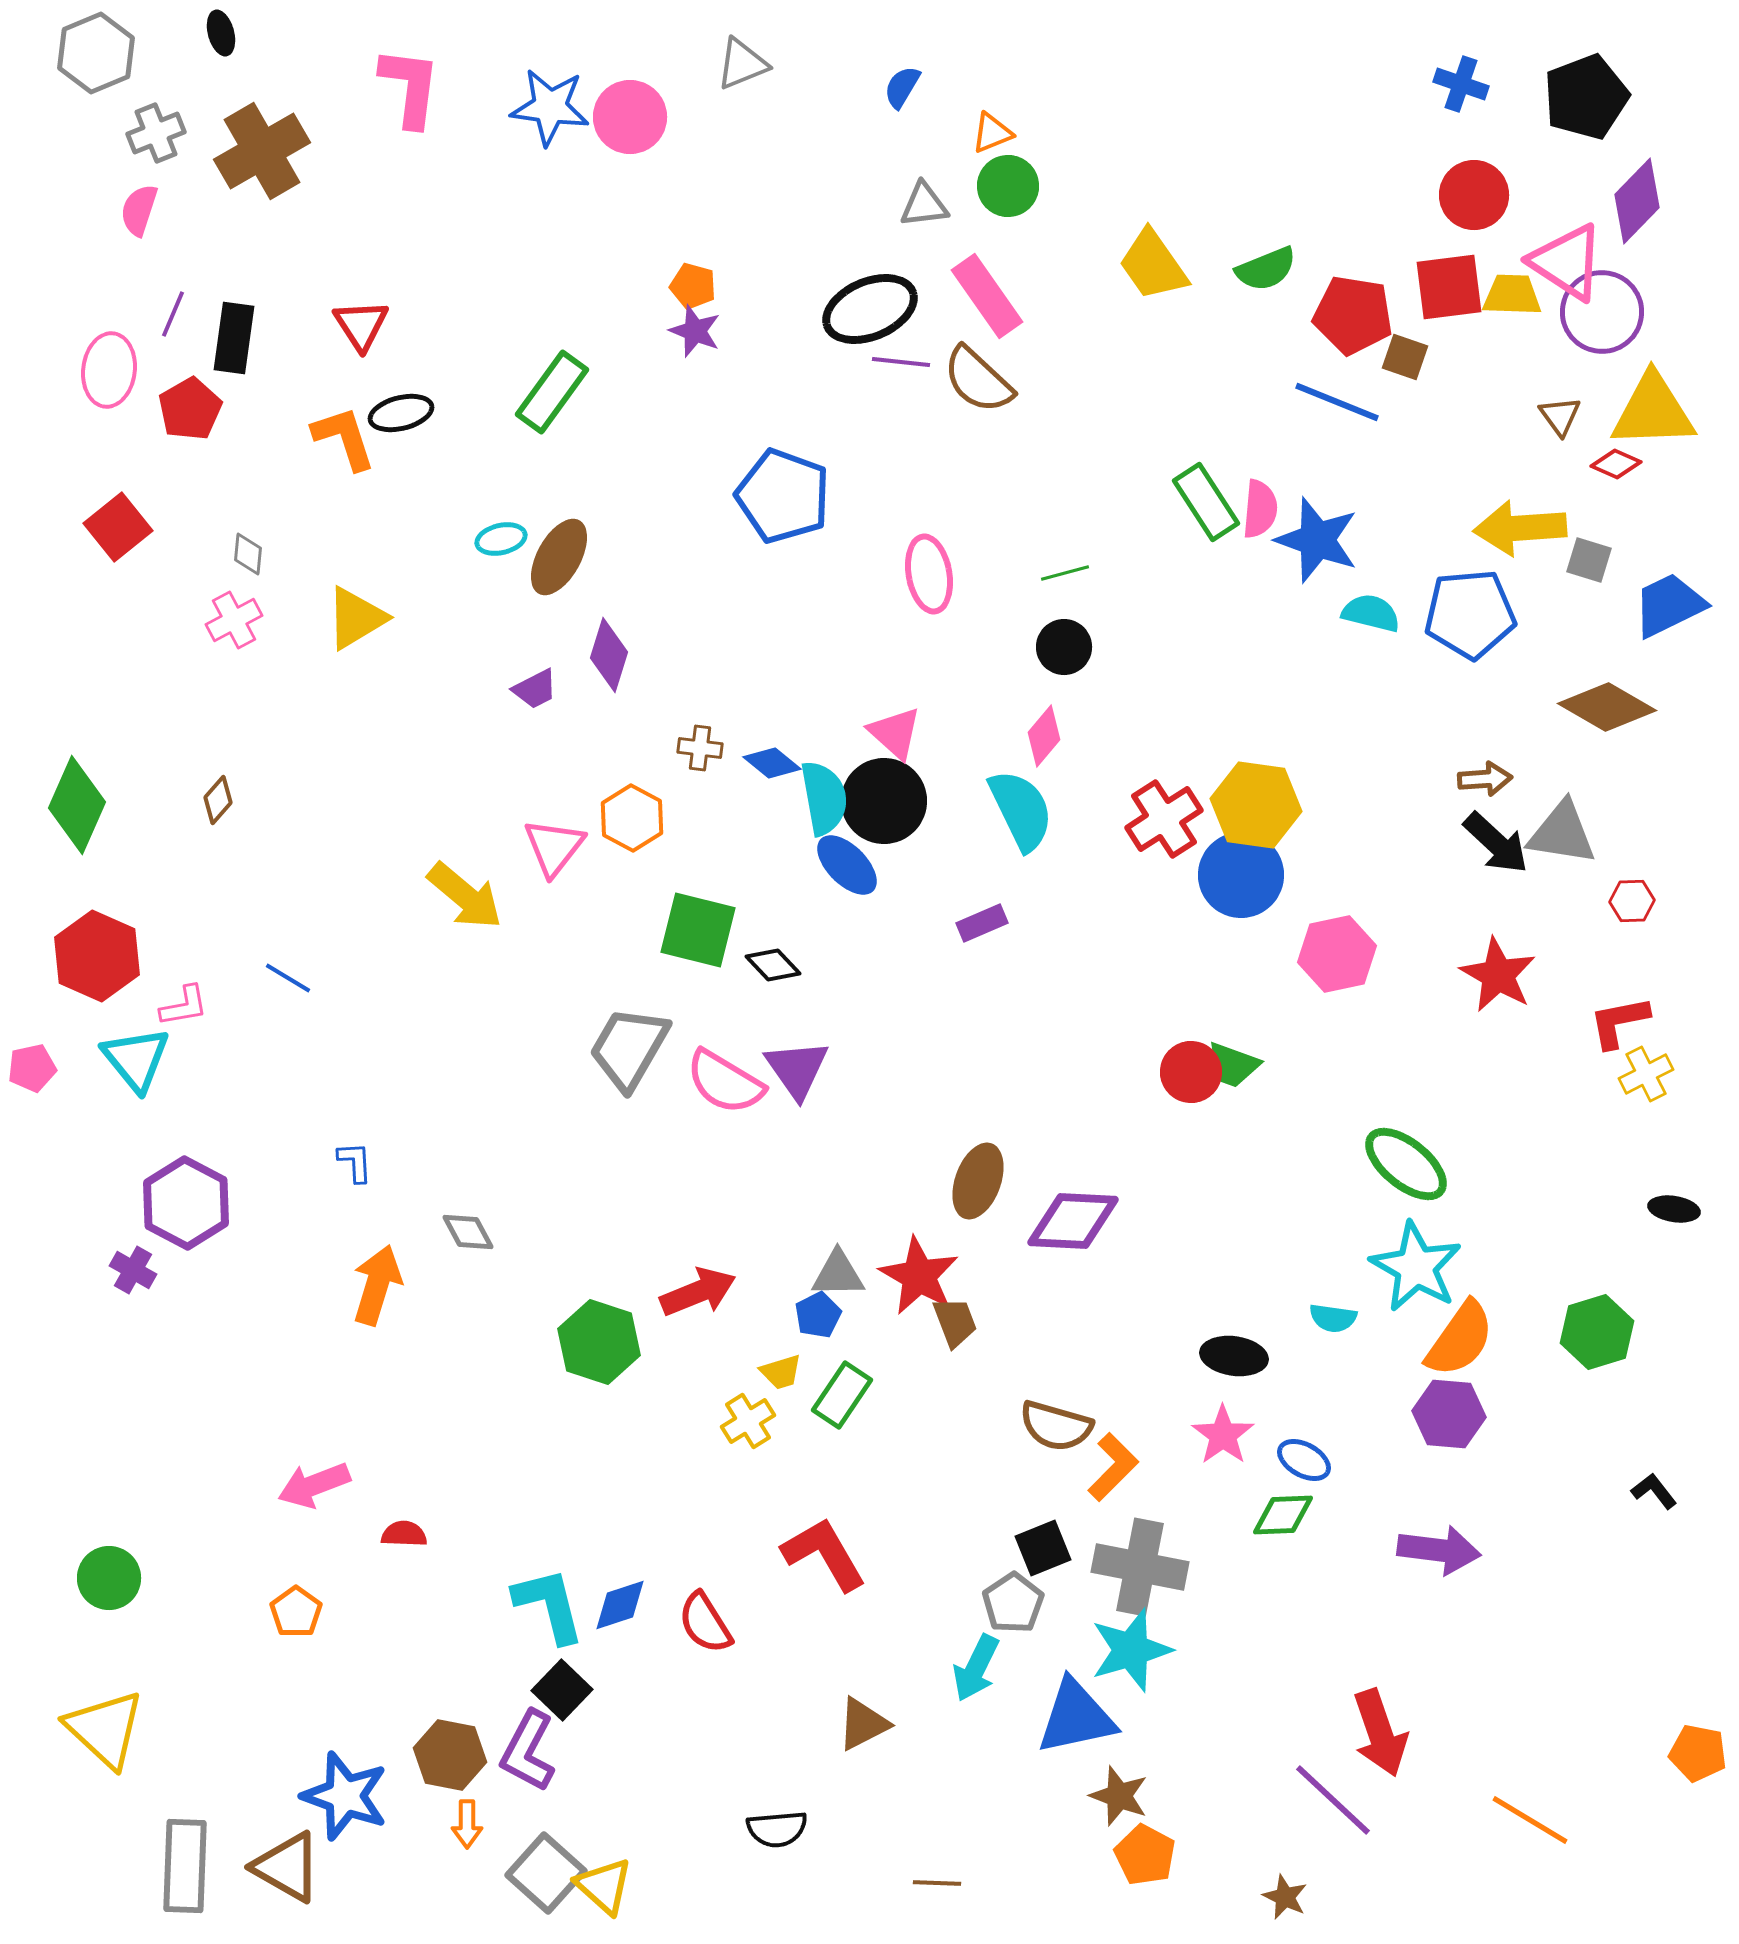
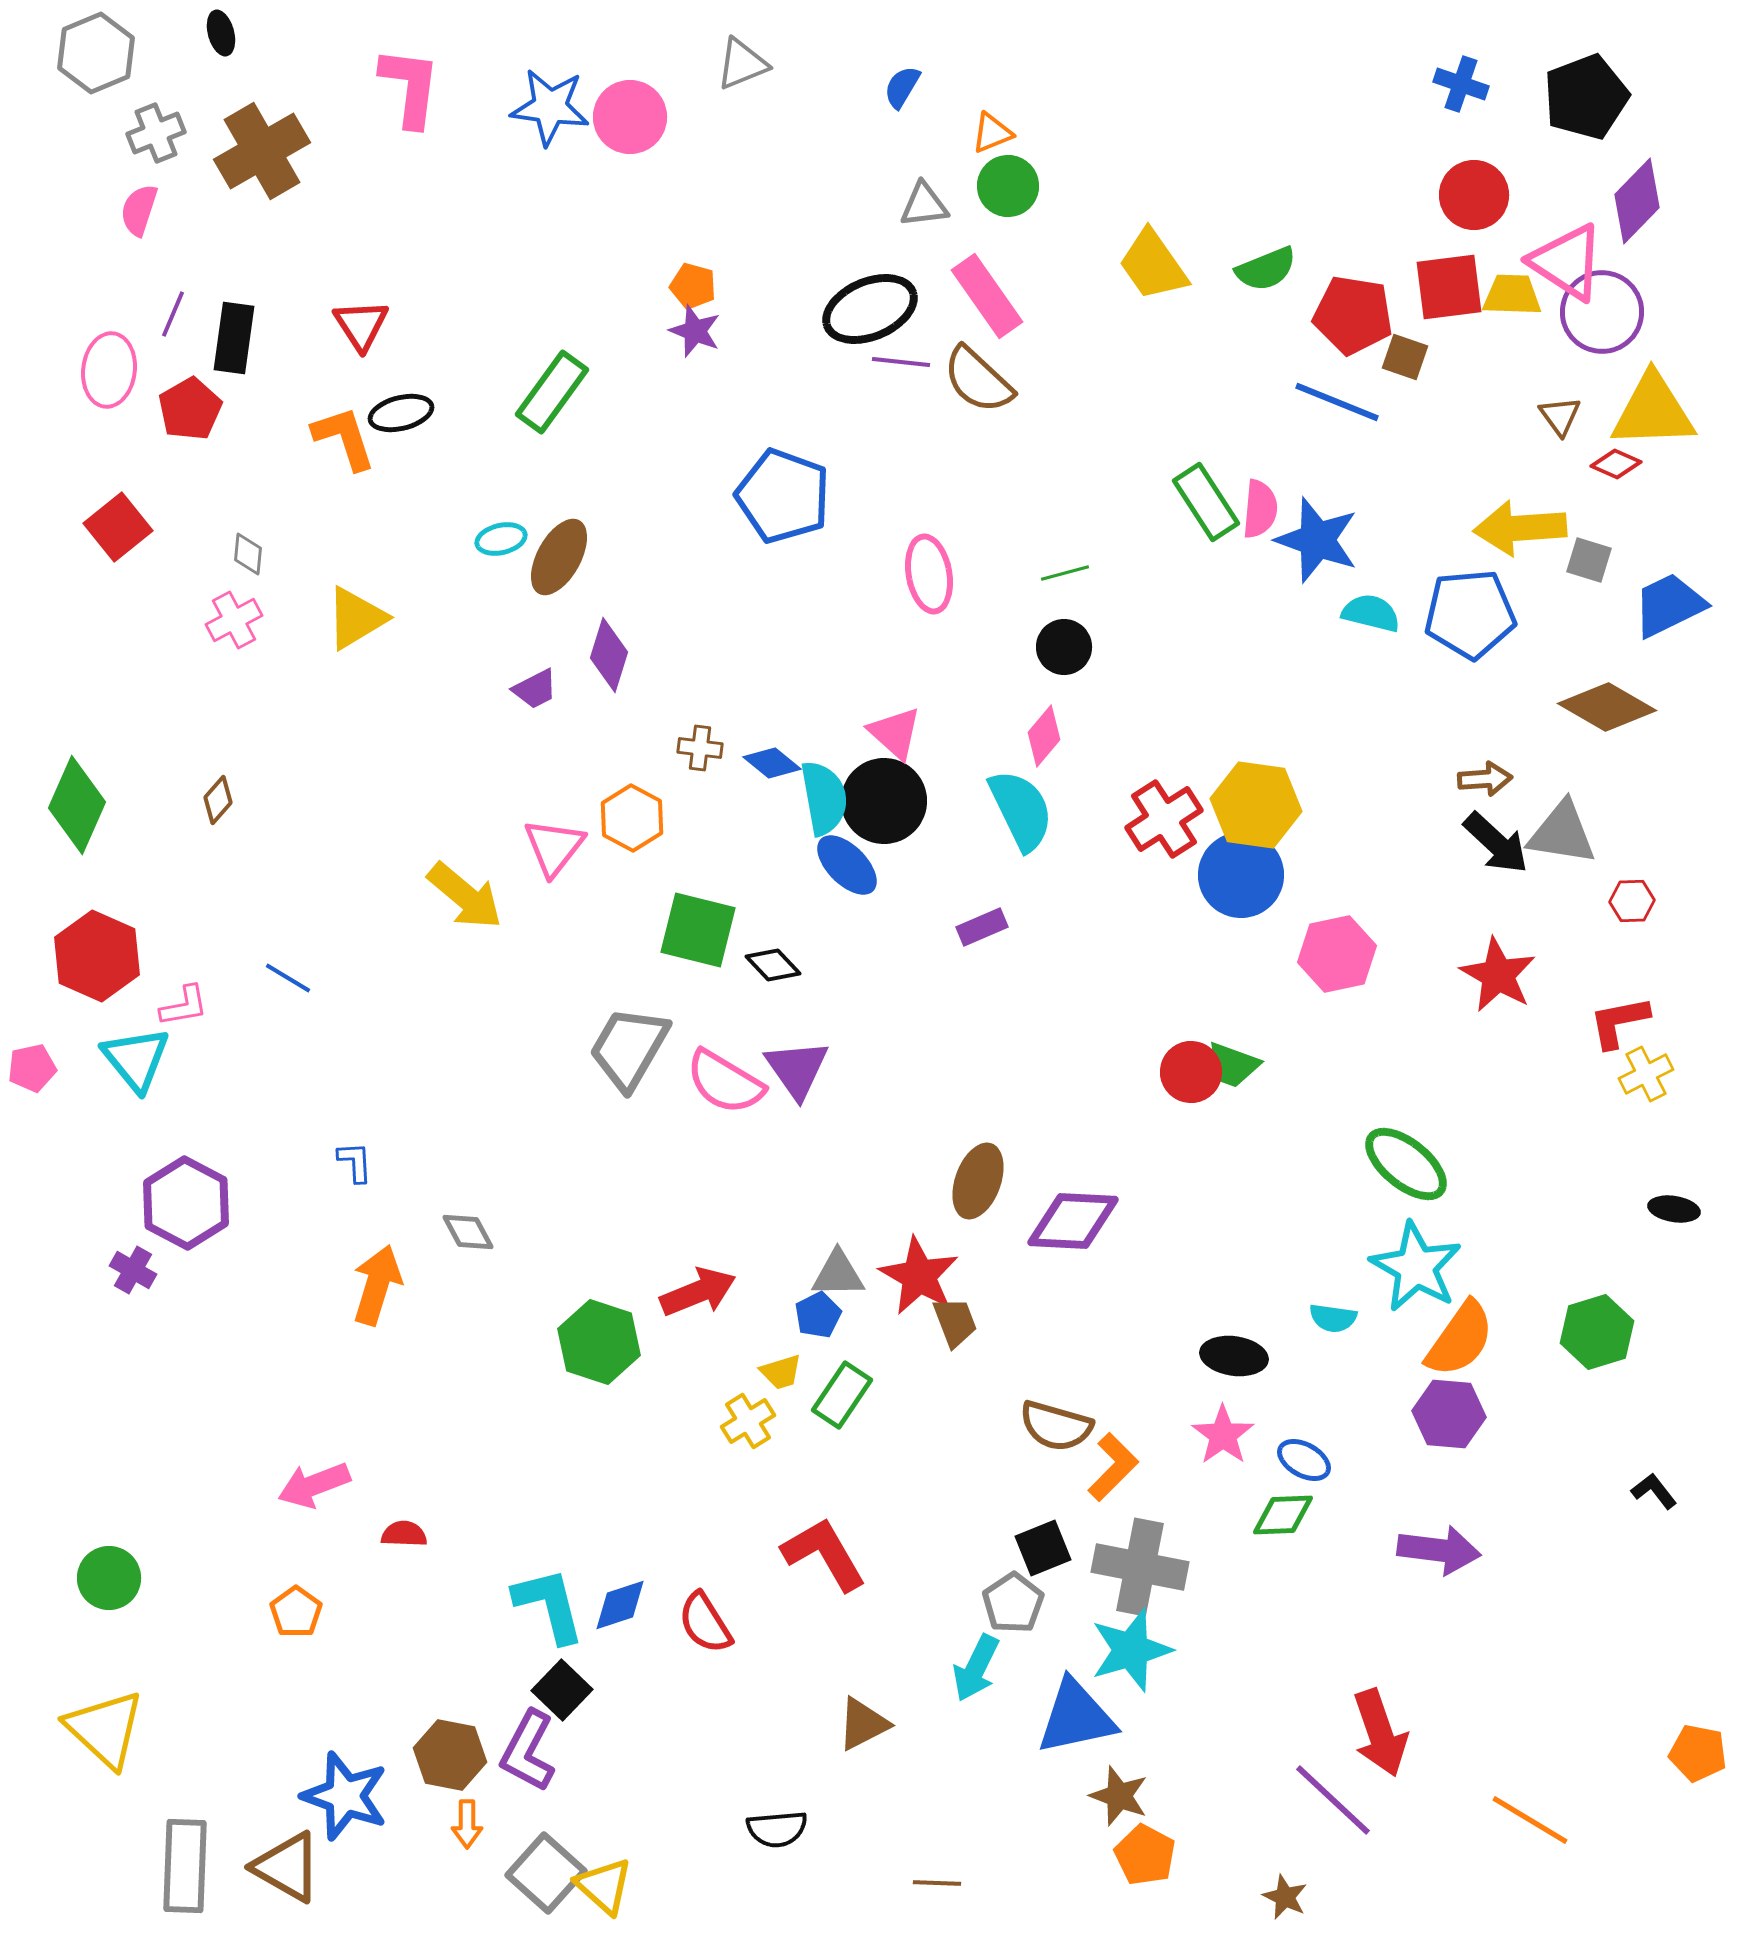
purple rectangle at (982, 923): moved 4 px down
